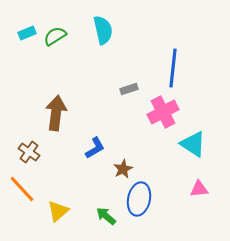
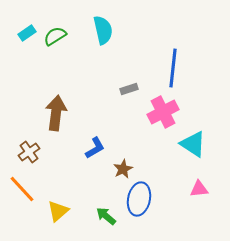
cyan rectangle: rotated 12 degrees counterclockwise
brown cross: rotated 20 degrees clockwise
